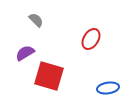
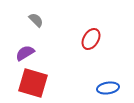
red square: moved 16 px left, 7 px down
